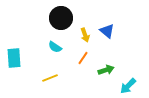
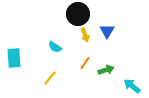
black circle: moved 17 px right, 4 px up
blue triangle: rotated 21 degrees clockwise
orange line: moved 2 px right, 5 px down
yellow line: rotated 28 degrees counterclockwise
cyan arrow: moved 4 px right; rotated 84 degrees clockwise
